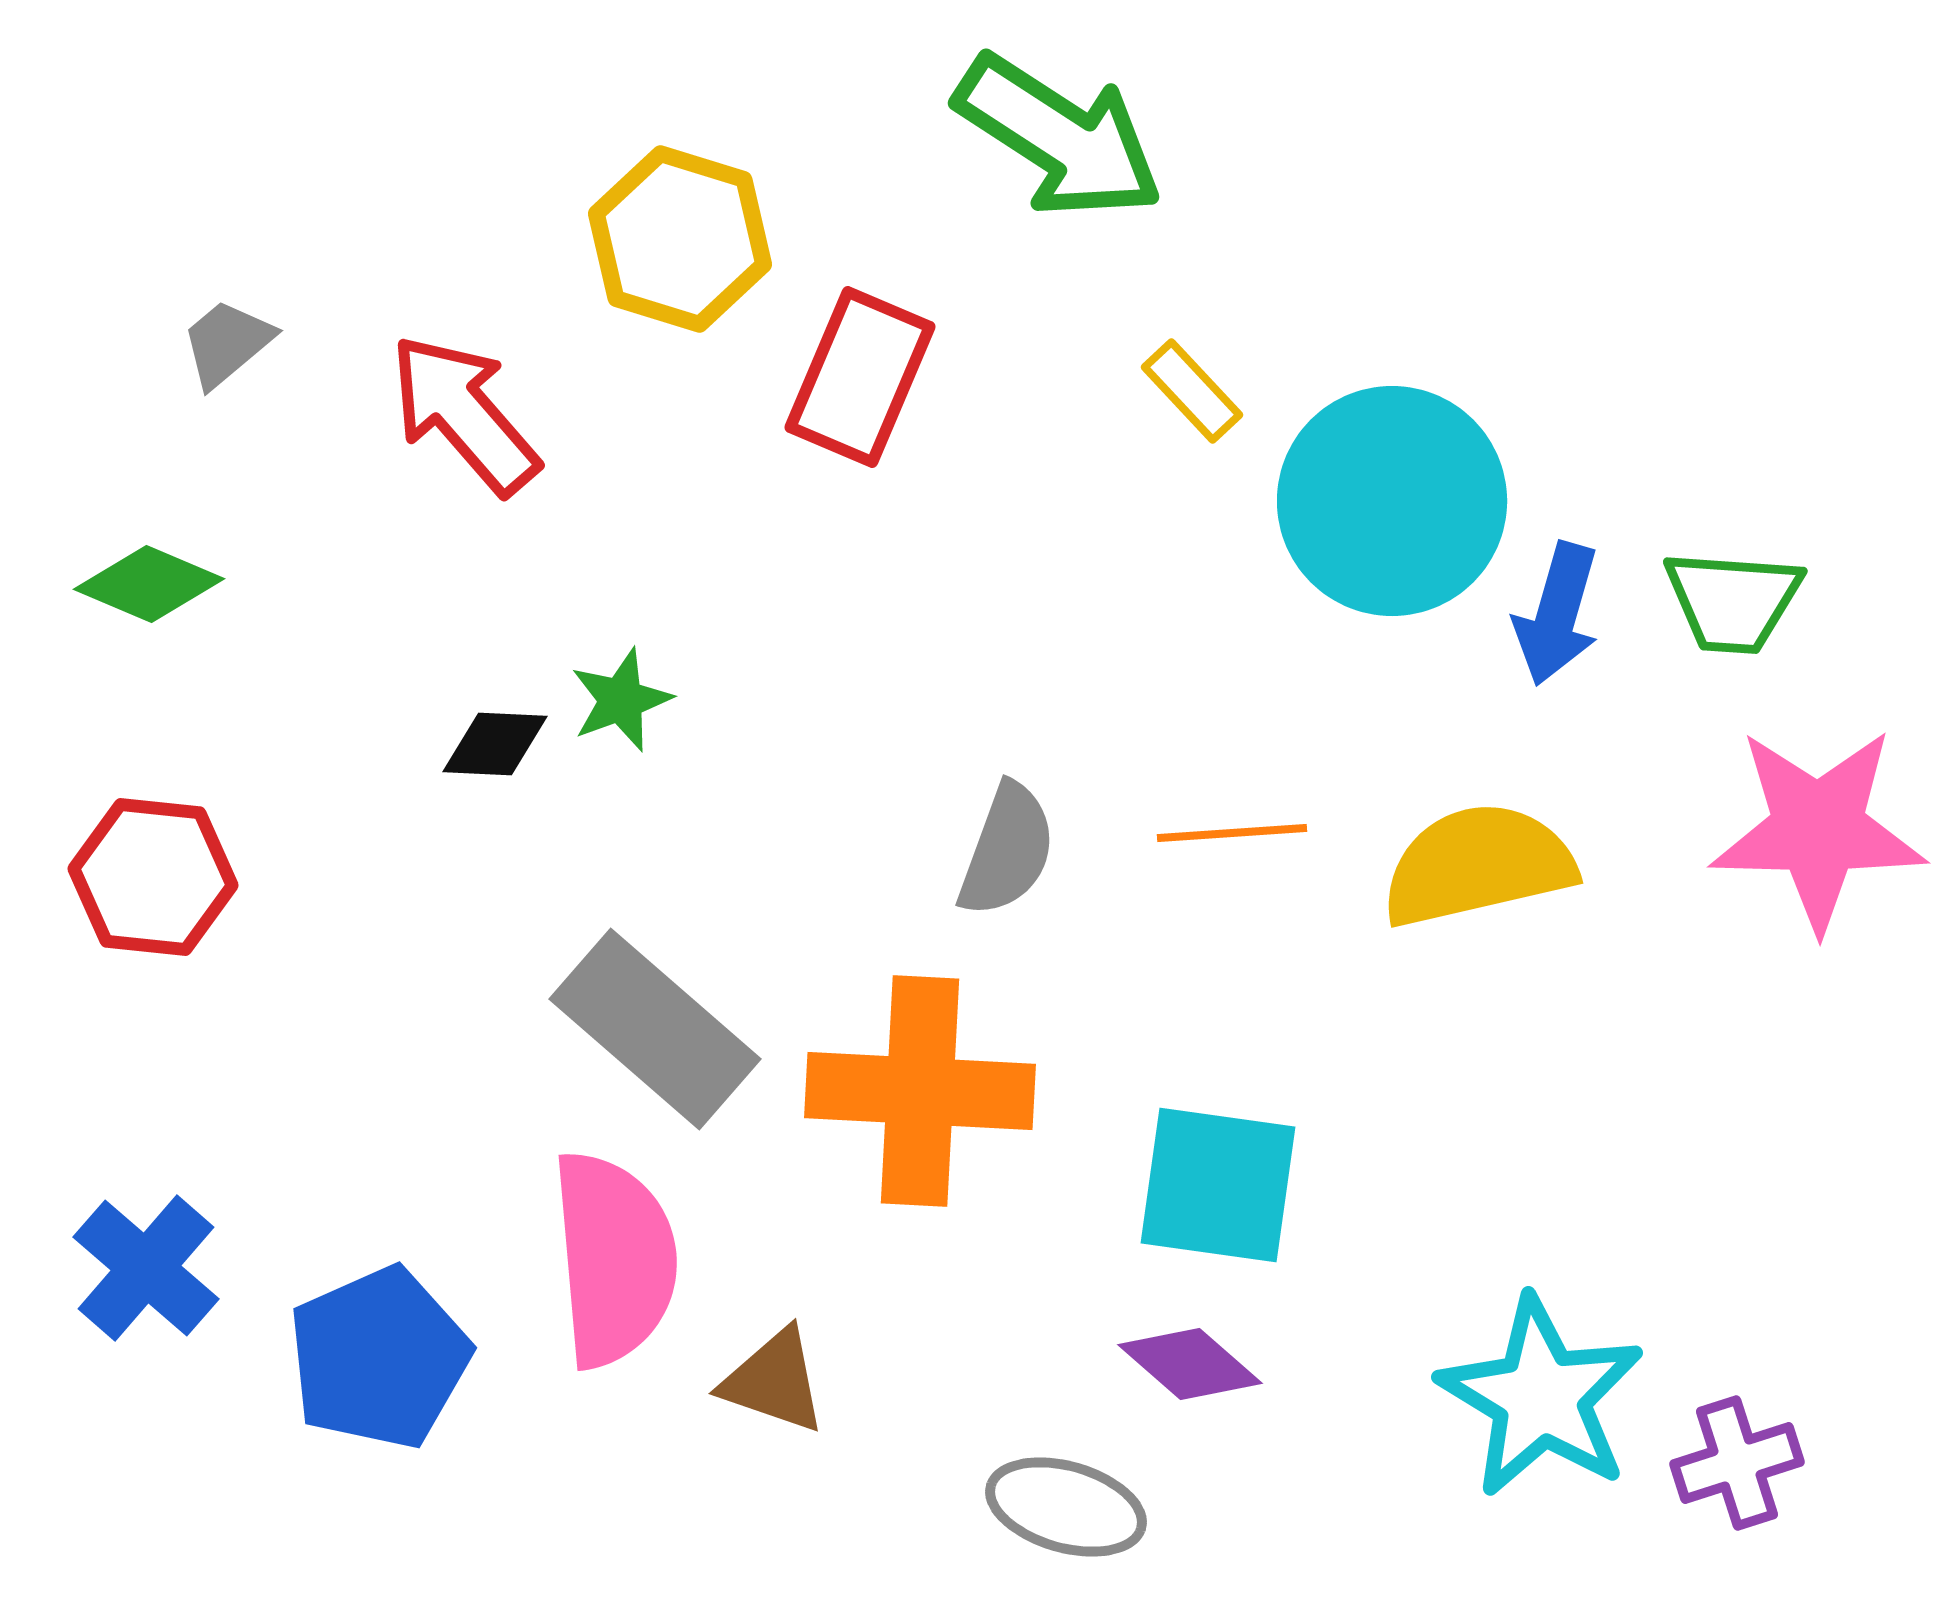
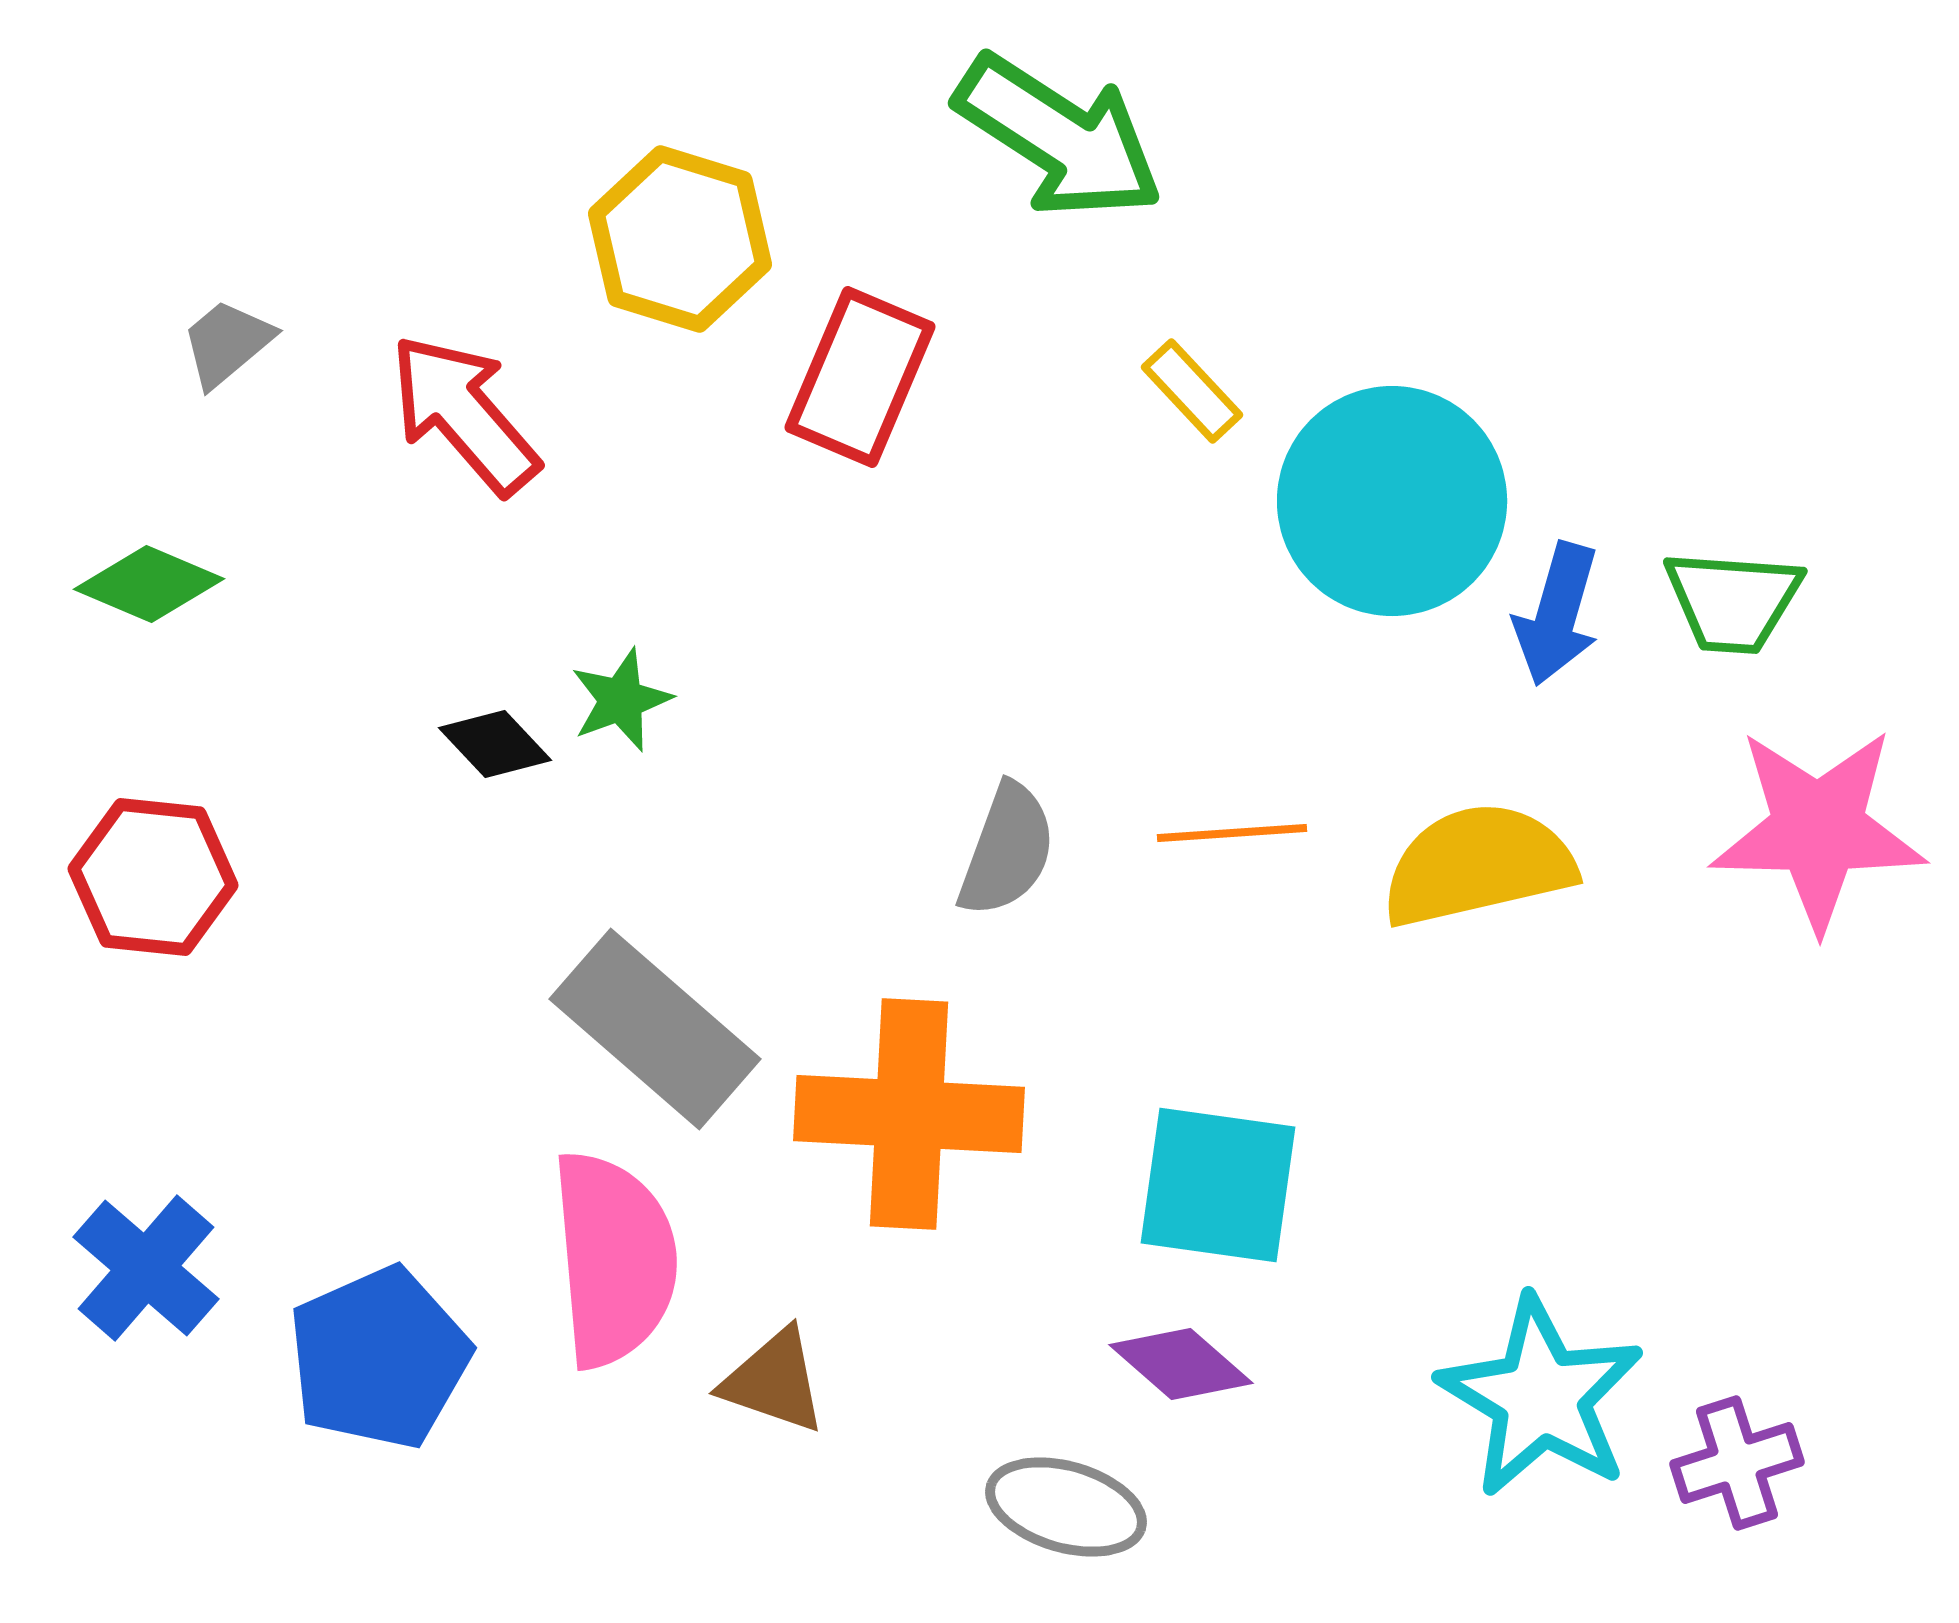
black diamond: rotated 44 degrees clockwise
orange cross: moved 11 px left, 23 px down
purple diamond: moved 9 px left
